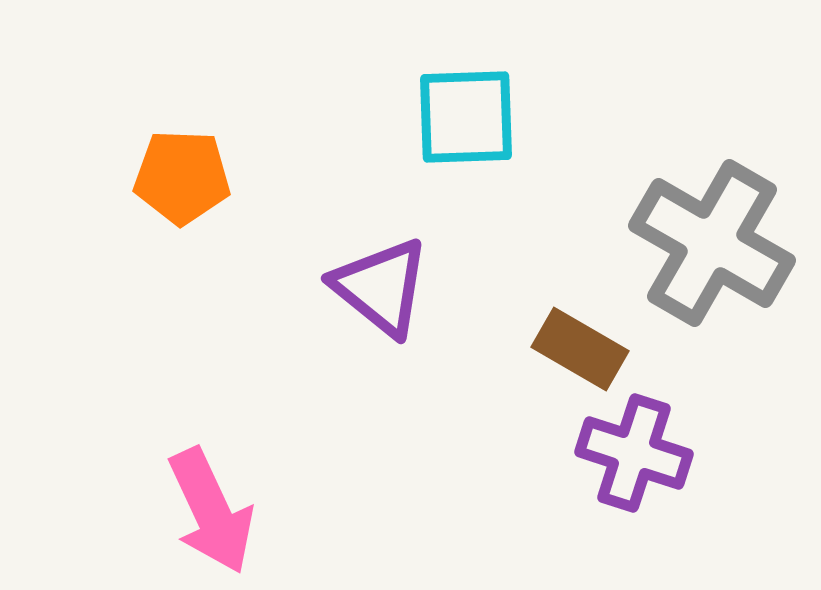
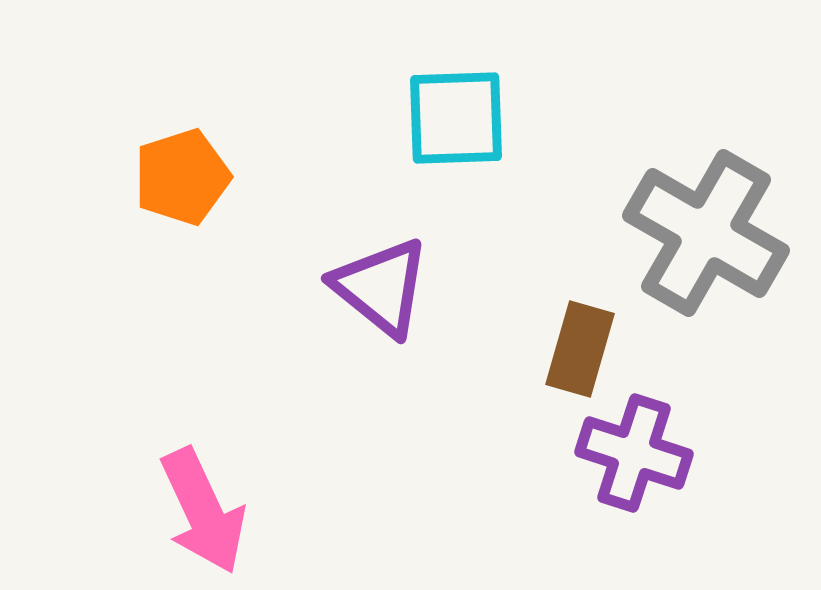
cyan square: moved 10 px left, 1 px down
orange pentagon: rotated 20 degrees counterclockwise
gray cross: moved 6 px left, 10 px up
brown rectangle: rotated 76 degrees clockwise
pink arrow: moved 8 px left
